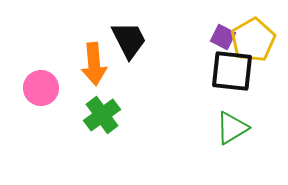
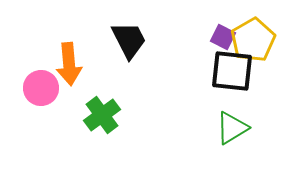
orange arrow: moved 25 px left
